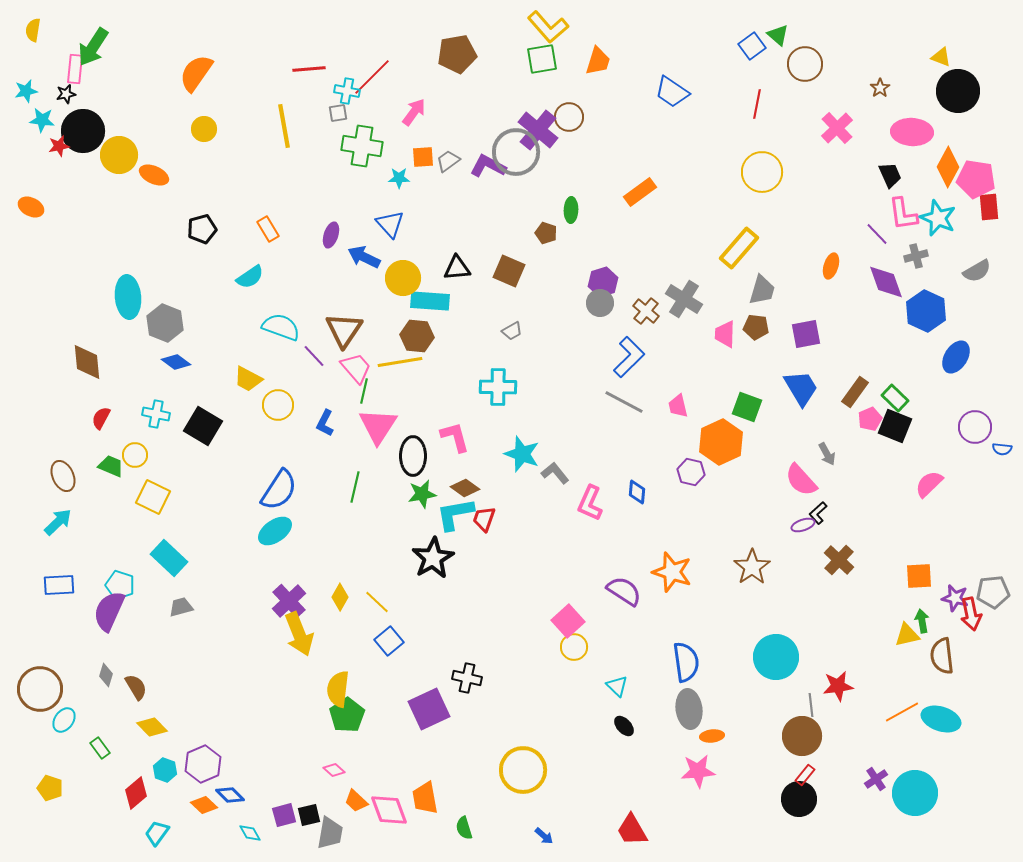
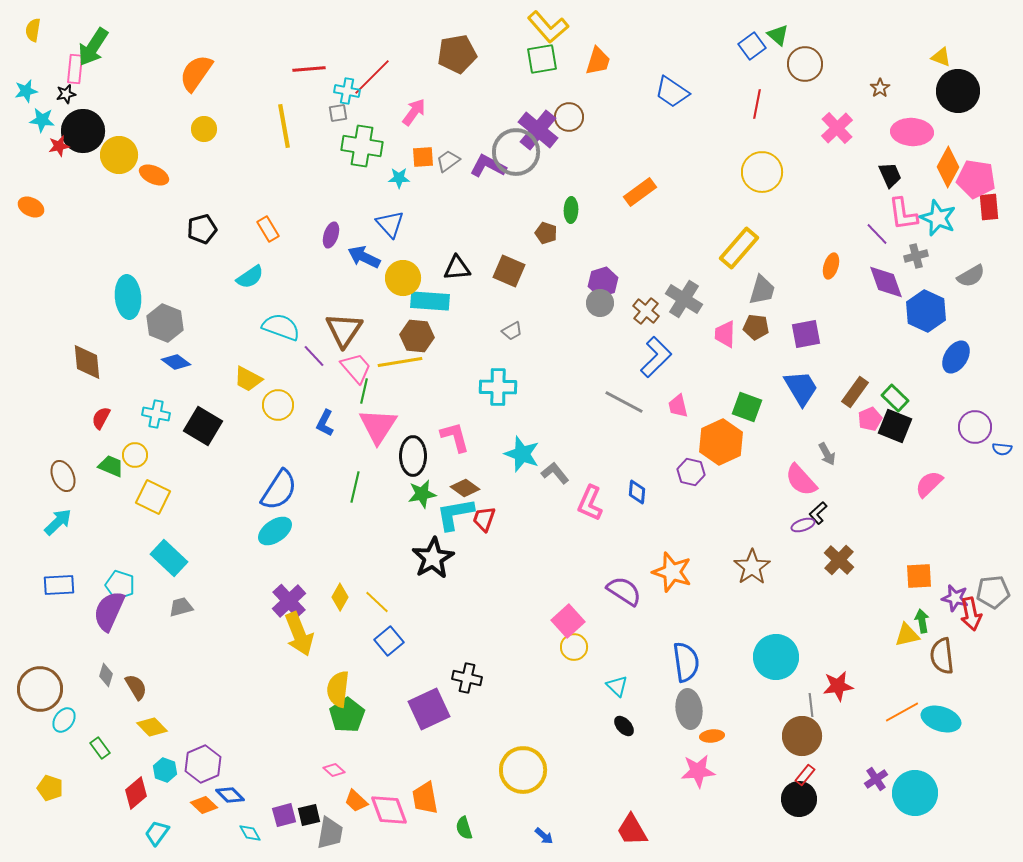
gray semicircle at (977, 271): moved 6 px left, 5 px down
blue L-shape at (629, 357): moved 27 px right
